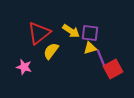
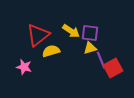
red triangle: moved 1 px left, 2 px down
yellow semicircle: rotated 36 degrees clockwise
purple line: moved 2 px down
red square: moved 1 px up
